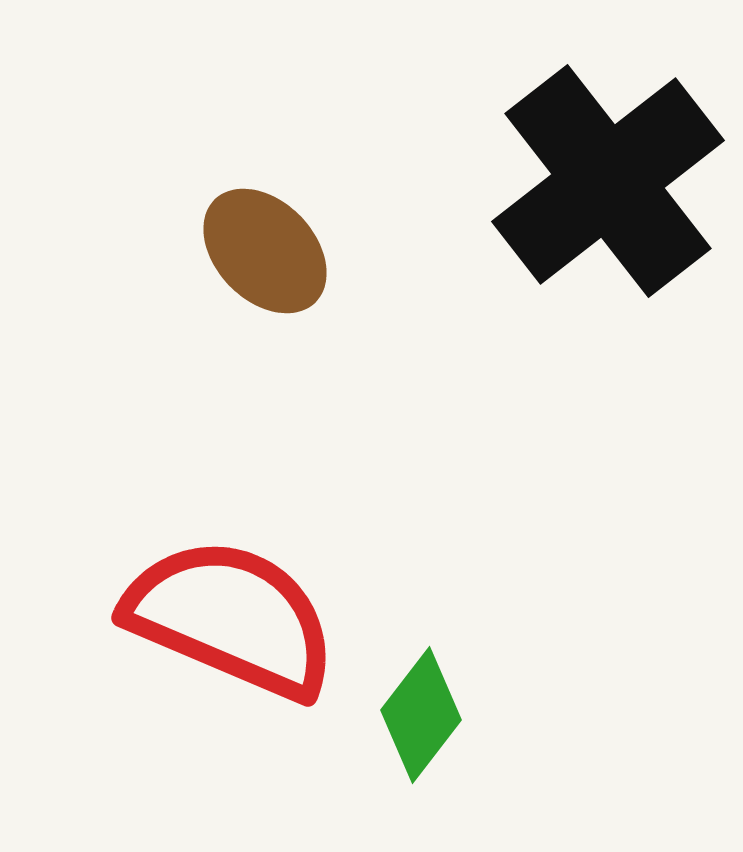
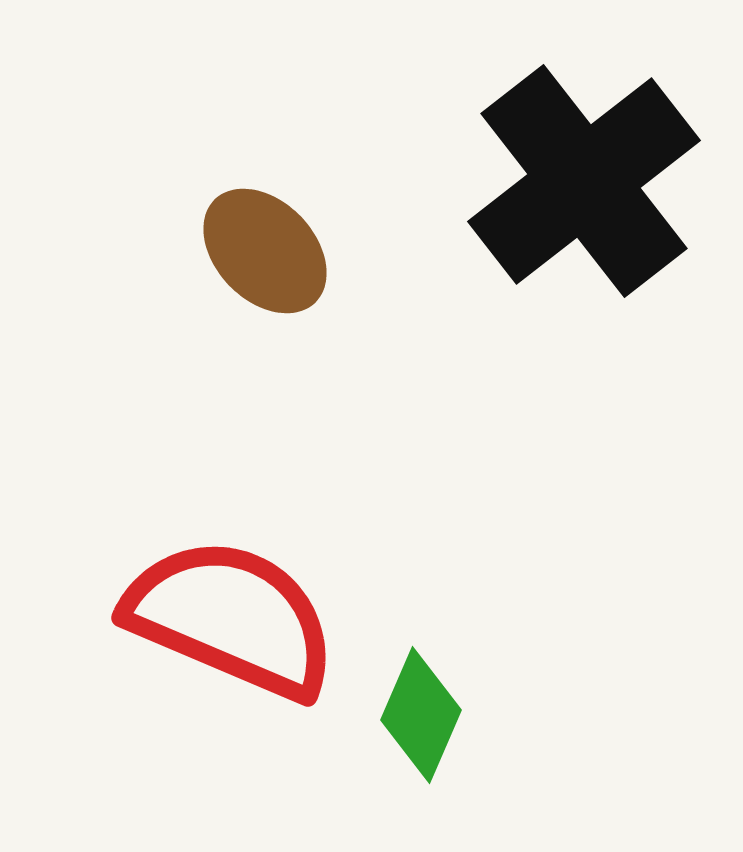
black cross: moved 24 px left
green diamond: rotated 14 degrees counterclockwise
